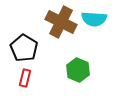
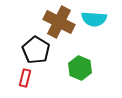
brown cross: moved 2 px left
black pentagon: moved 12 px right, 2 px down
green hexagon: moved 2 px right, 2 px up
